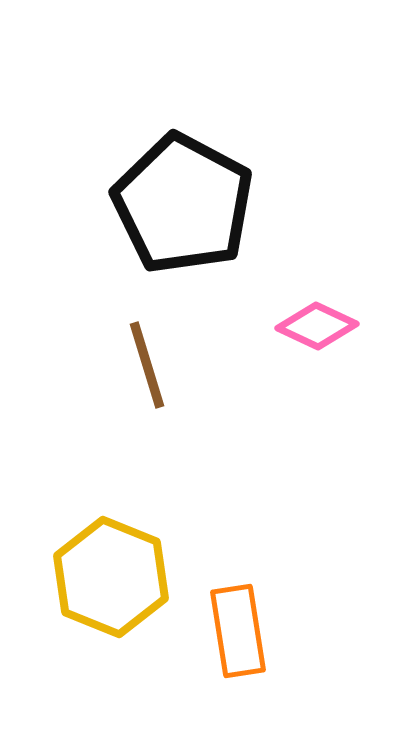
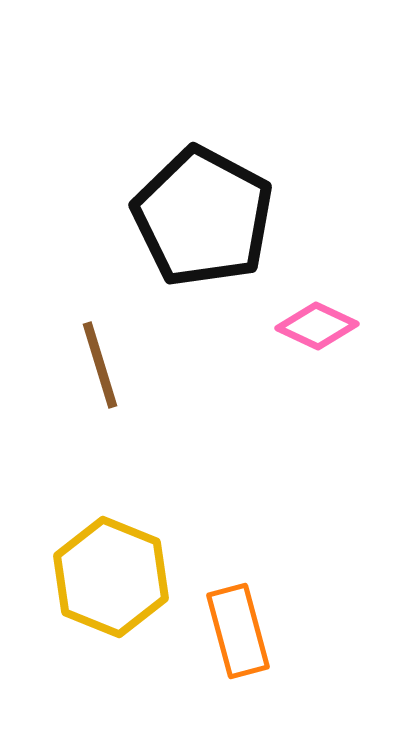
black pentagon: moved 20 px right, 13 px down
brown line: moved 47 px left
orange rectangle: rotated 6 degrees counterclockwise
